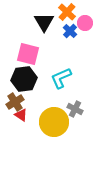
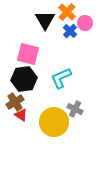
black triangle: moved 1 px right, 2 px up
